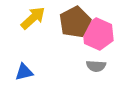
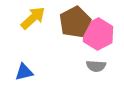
pink hexagon: rotated 8 degrees clockwise
